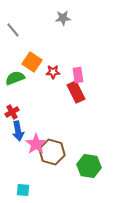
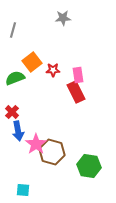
gray line: rotated 56 degrees clockwise
orange square: rotated 18 degrees clockwise
red star: moved 2 px up
red cross: rotated 16 degrees counterclockwise
